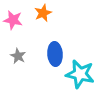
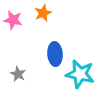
gray star: moved 18 px down
